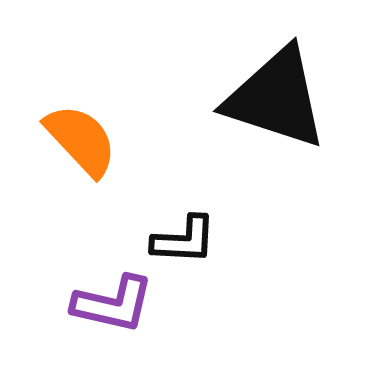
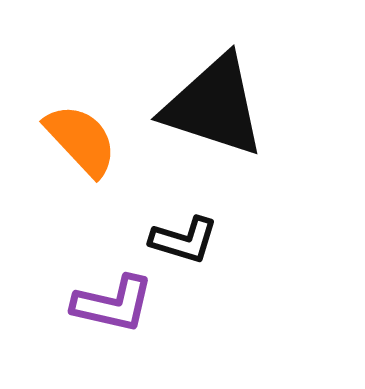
black triangle: moved 62 px left, 8 px down
black L-shape: rotated 14 degrees clockwise
